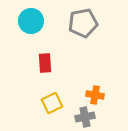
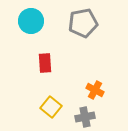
orange cross: moved 5 px up; rotated 18 degrees clockwise
yellow square: moved 1 px left, 4 px down; rotated 25 degrees counterclockwise
